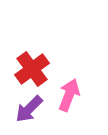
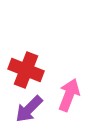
red cross: moved 6 px left, 1 px down; rotated 32 degrees counterclockwise
